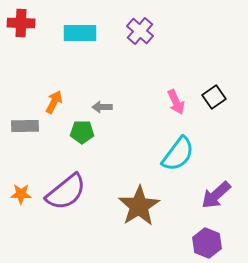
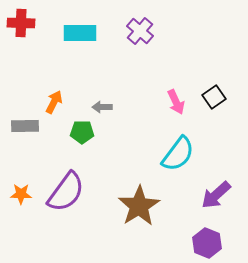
purple semicircle: rotated 15 degrees counterclockwise
